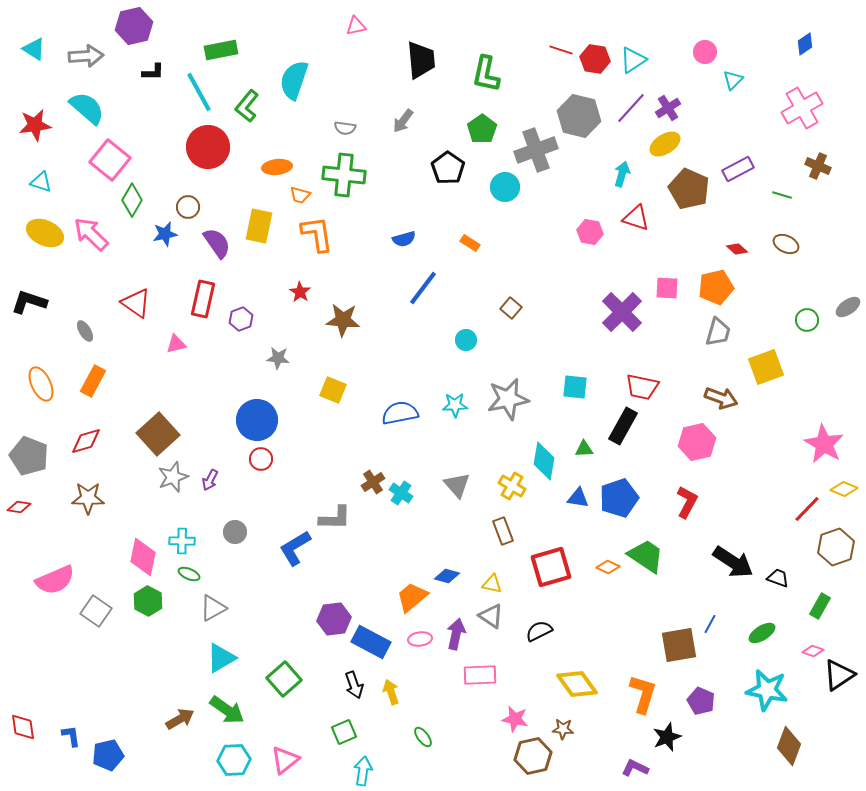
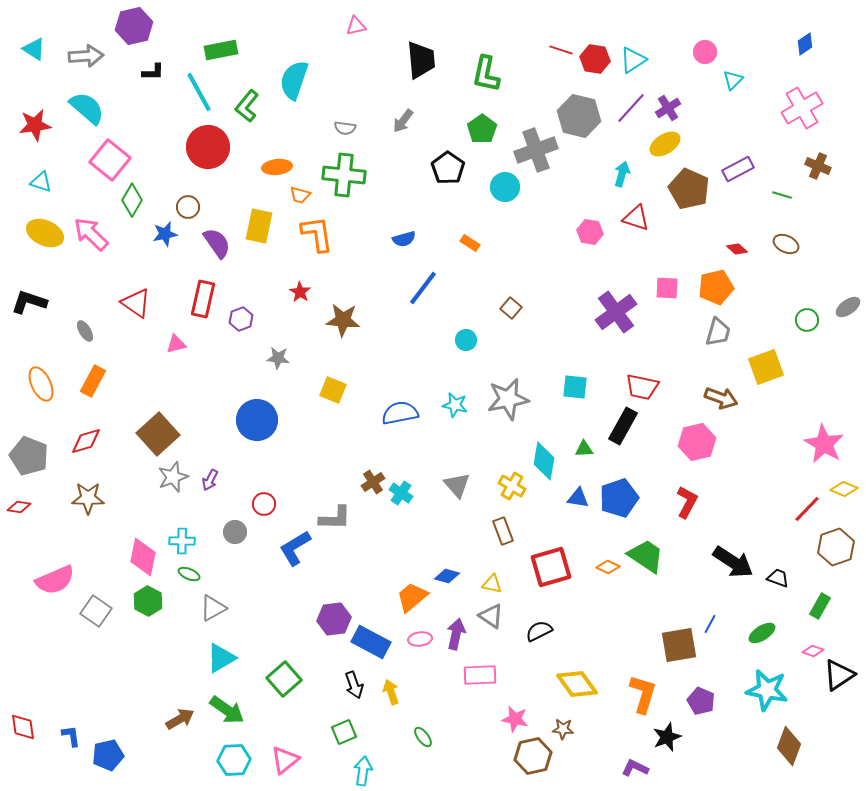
purple cross at (622, 312): moved 6 px left; rotated 9 degrees clockwise
cyan star at (455, 405): rotated 15 degrees clockwise
red circle at (261, 459): moved 3 px right, 45 px down
